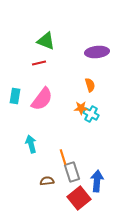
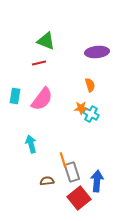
orange line: moved 3 px down
